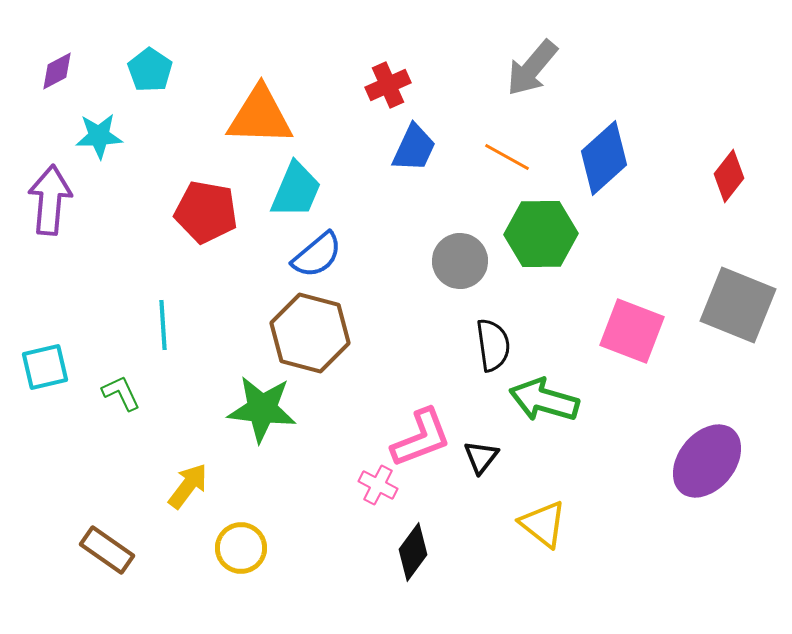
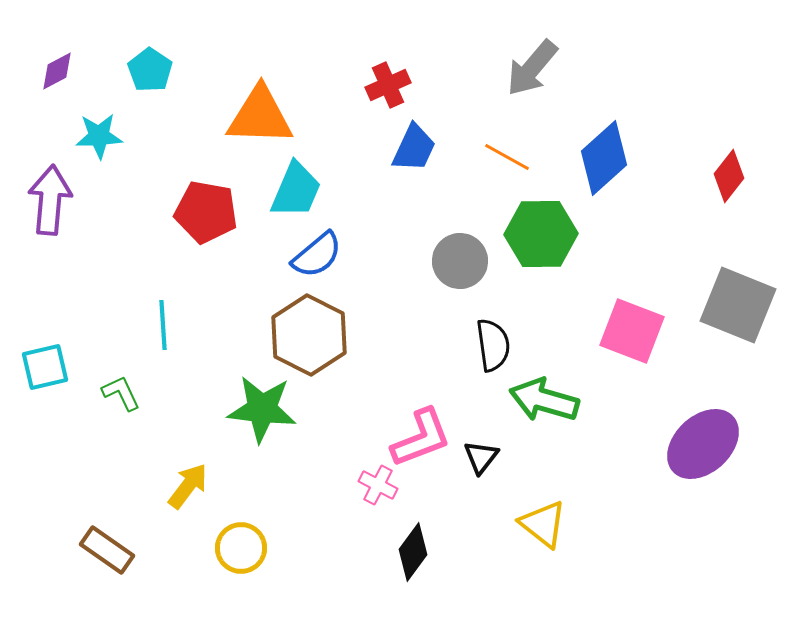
brown hexagon: moved 1 px left, 2 px down; rotated 12 degrees clockwise
purple ellipse: moved 4 px left, 17 px up; rotated 8 degrees clockwise
